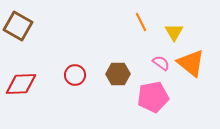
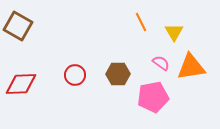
orange triangle: moved 4 px down; rotated 48 degrees counterclockwise
